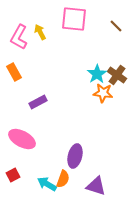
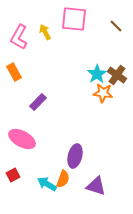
yellow arrow: moved 5 px right
purple rectangle: rotated 18 degrees counterclockwise
